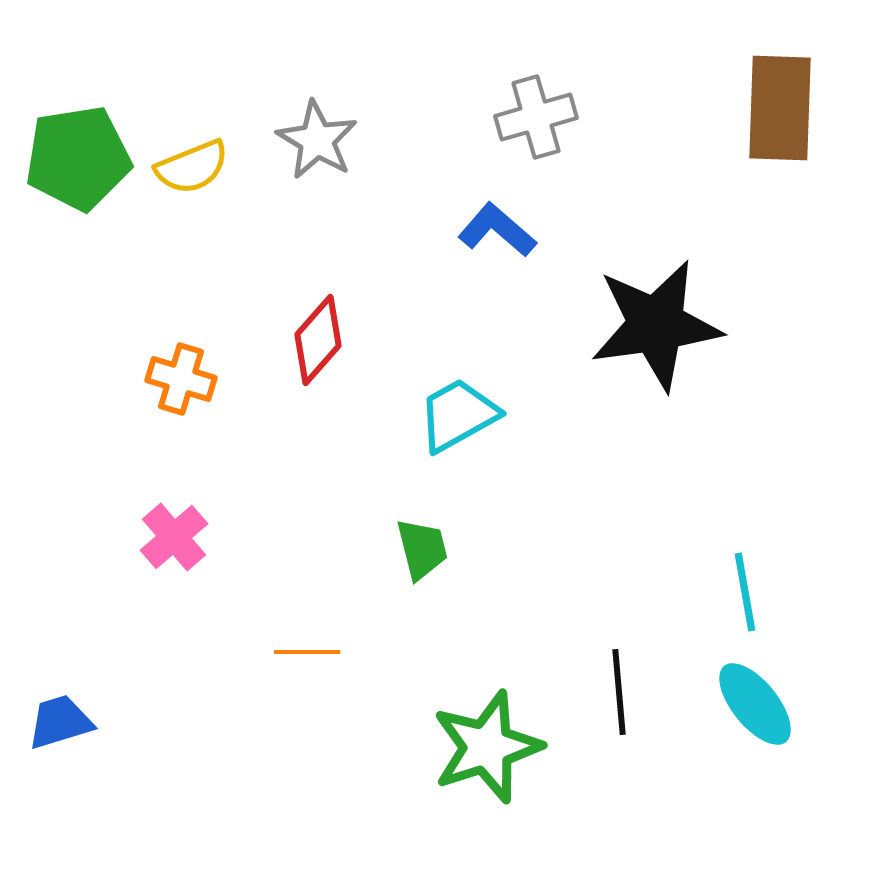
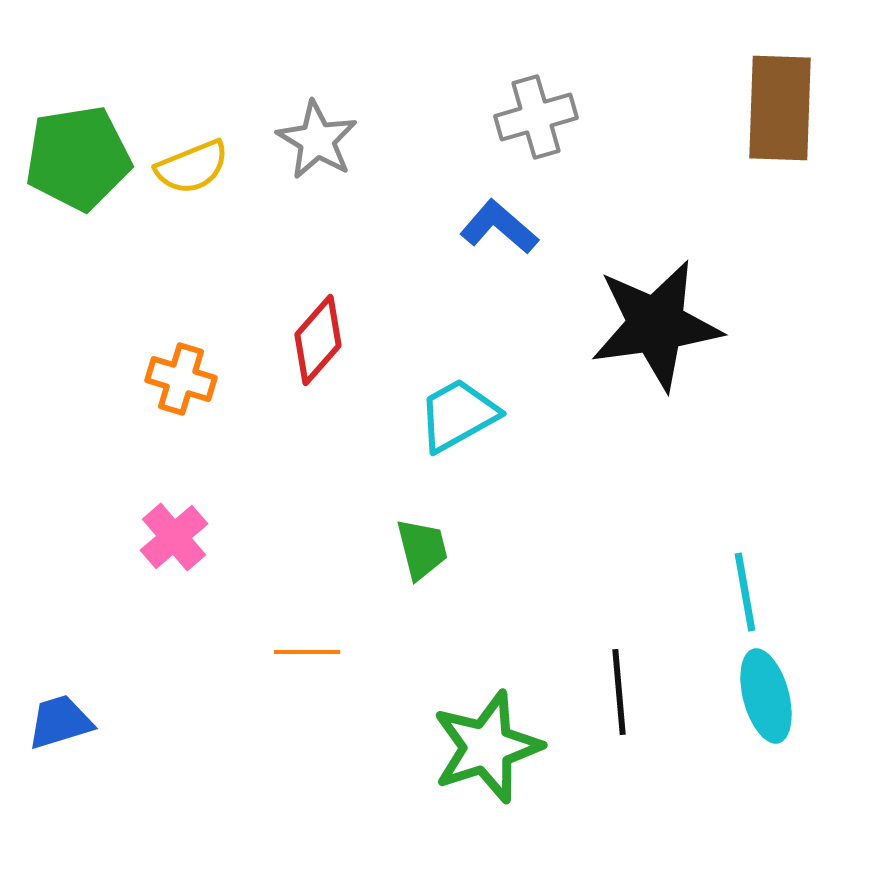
blue L-shape: moved 2 px right, 3 px up
cyan ellipse: moved 11 px right, 8 px up; rotated 24 degrees clockwise
